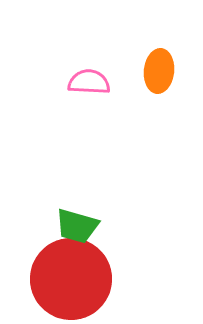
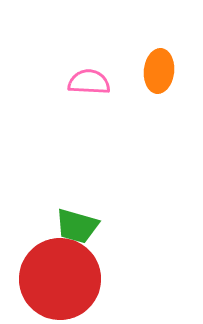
red circle: moved 11 px left
